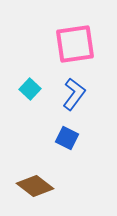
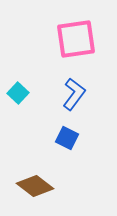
pink square: moved 1 px right, 5 px up
cyan square: moved 12 px left, 4 px down
